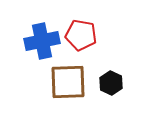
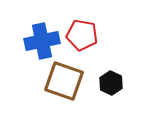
red pentagon: moved 1 px right
brown square: moved 4 px left, 1 px up; rotated 21 degrees clockwise
